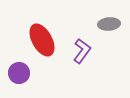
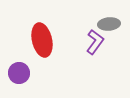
red ellipse: rotated 16 degrees clockwise
purple L-shape: moved 13 px right, 9 px up
